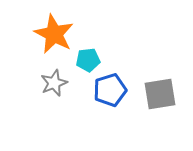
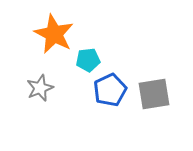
gray star: moved 14 px left, 5 px down
blue pentagon: rotated 8 degrees counterclockwise
gray square: moved 6 px left
